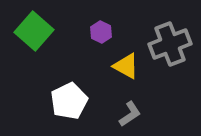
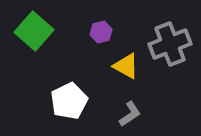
purple hexagon: rotated 20 degrees clockwise
